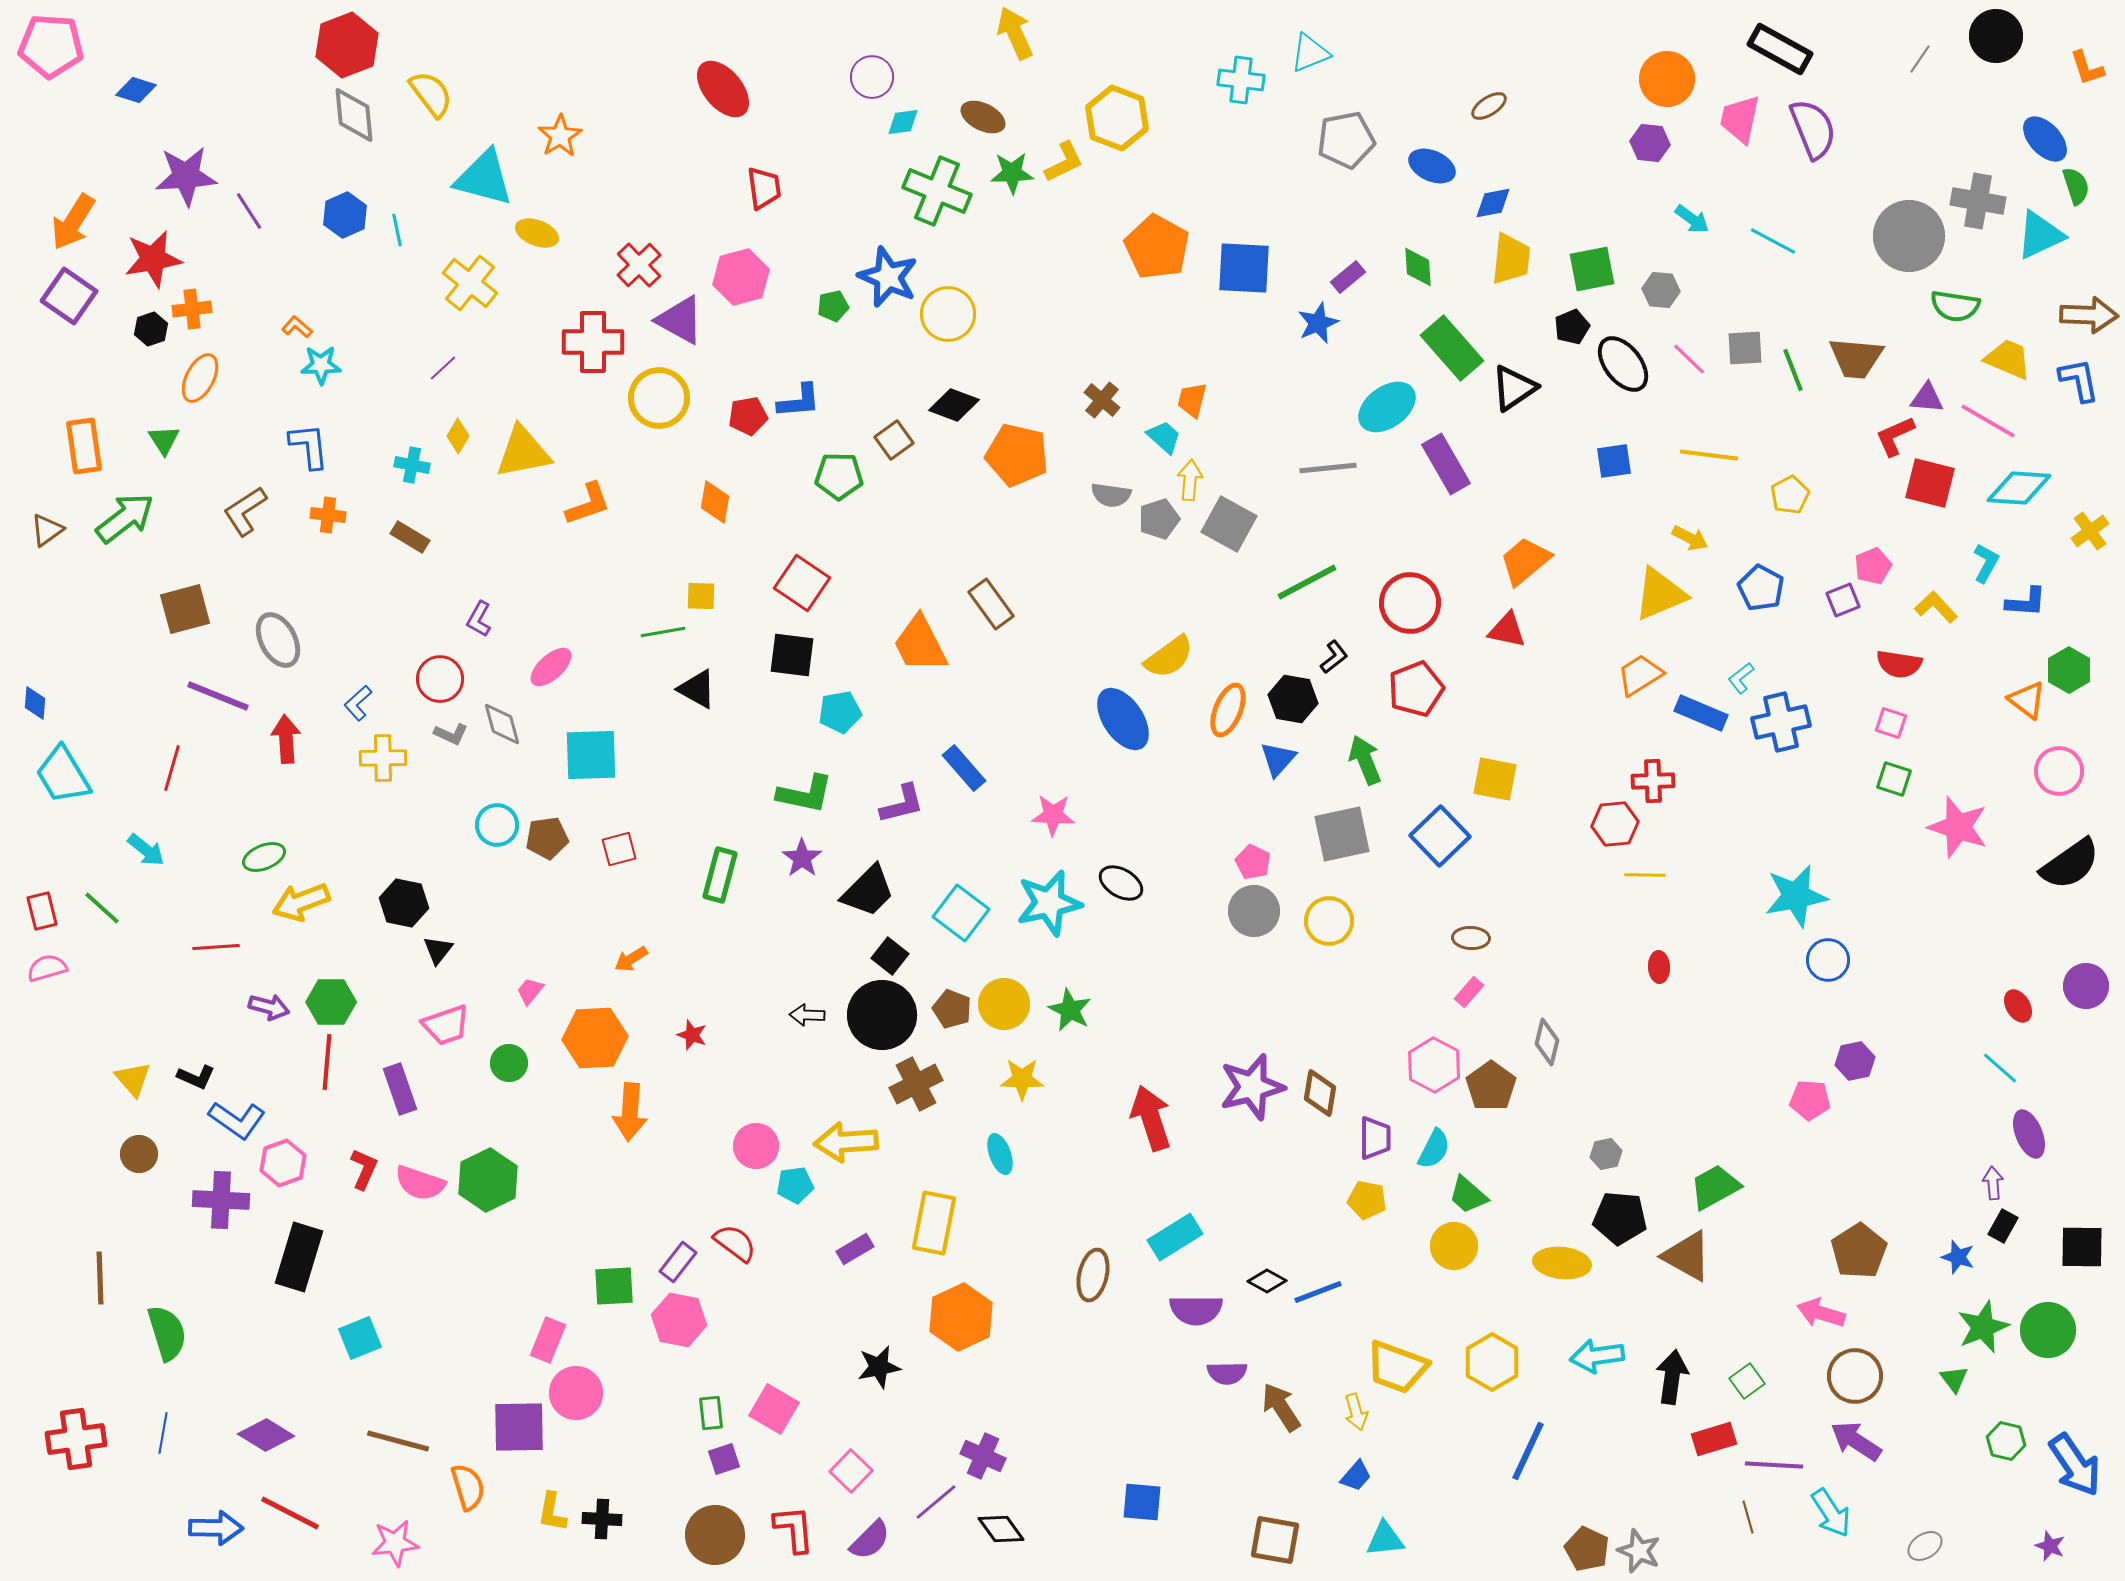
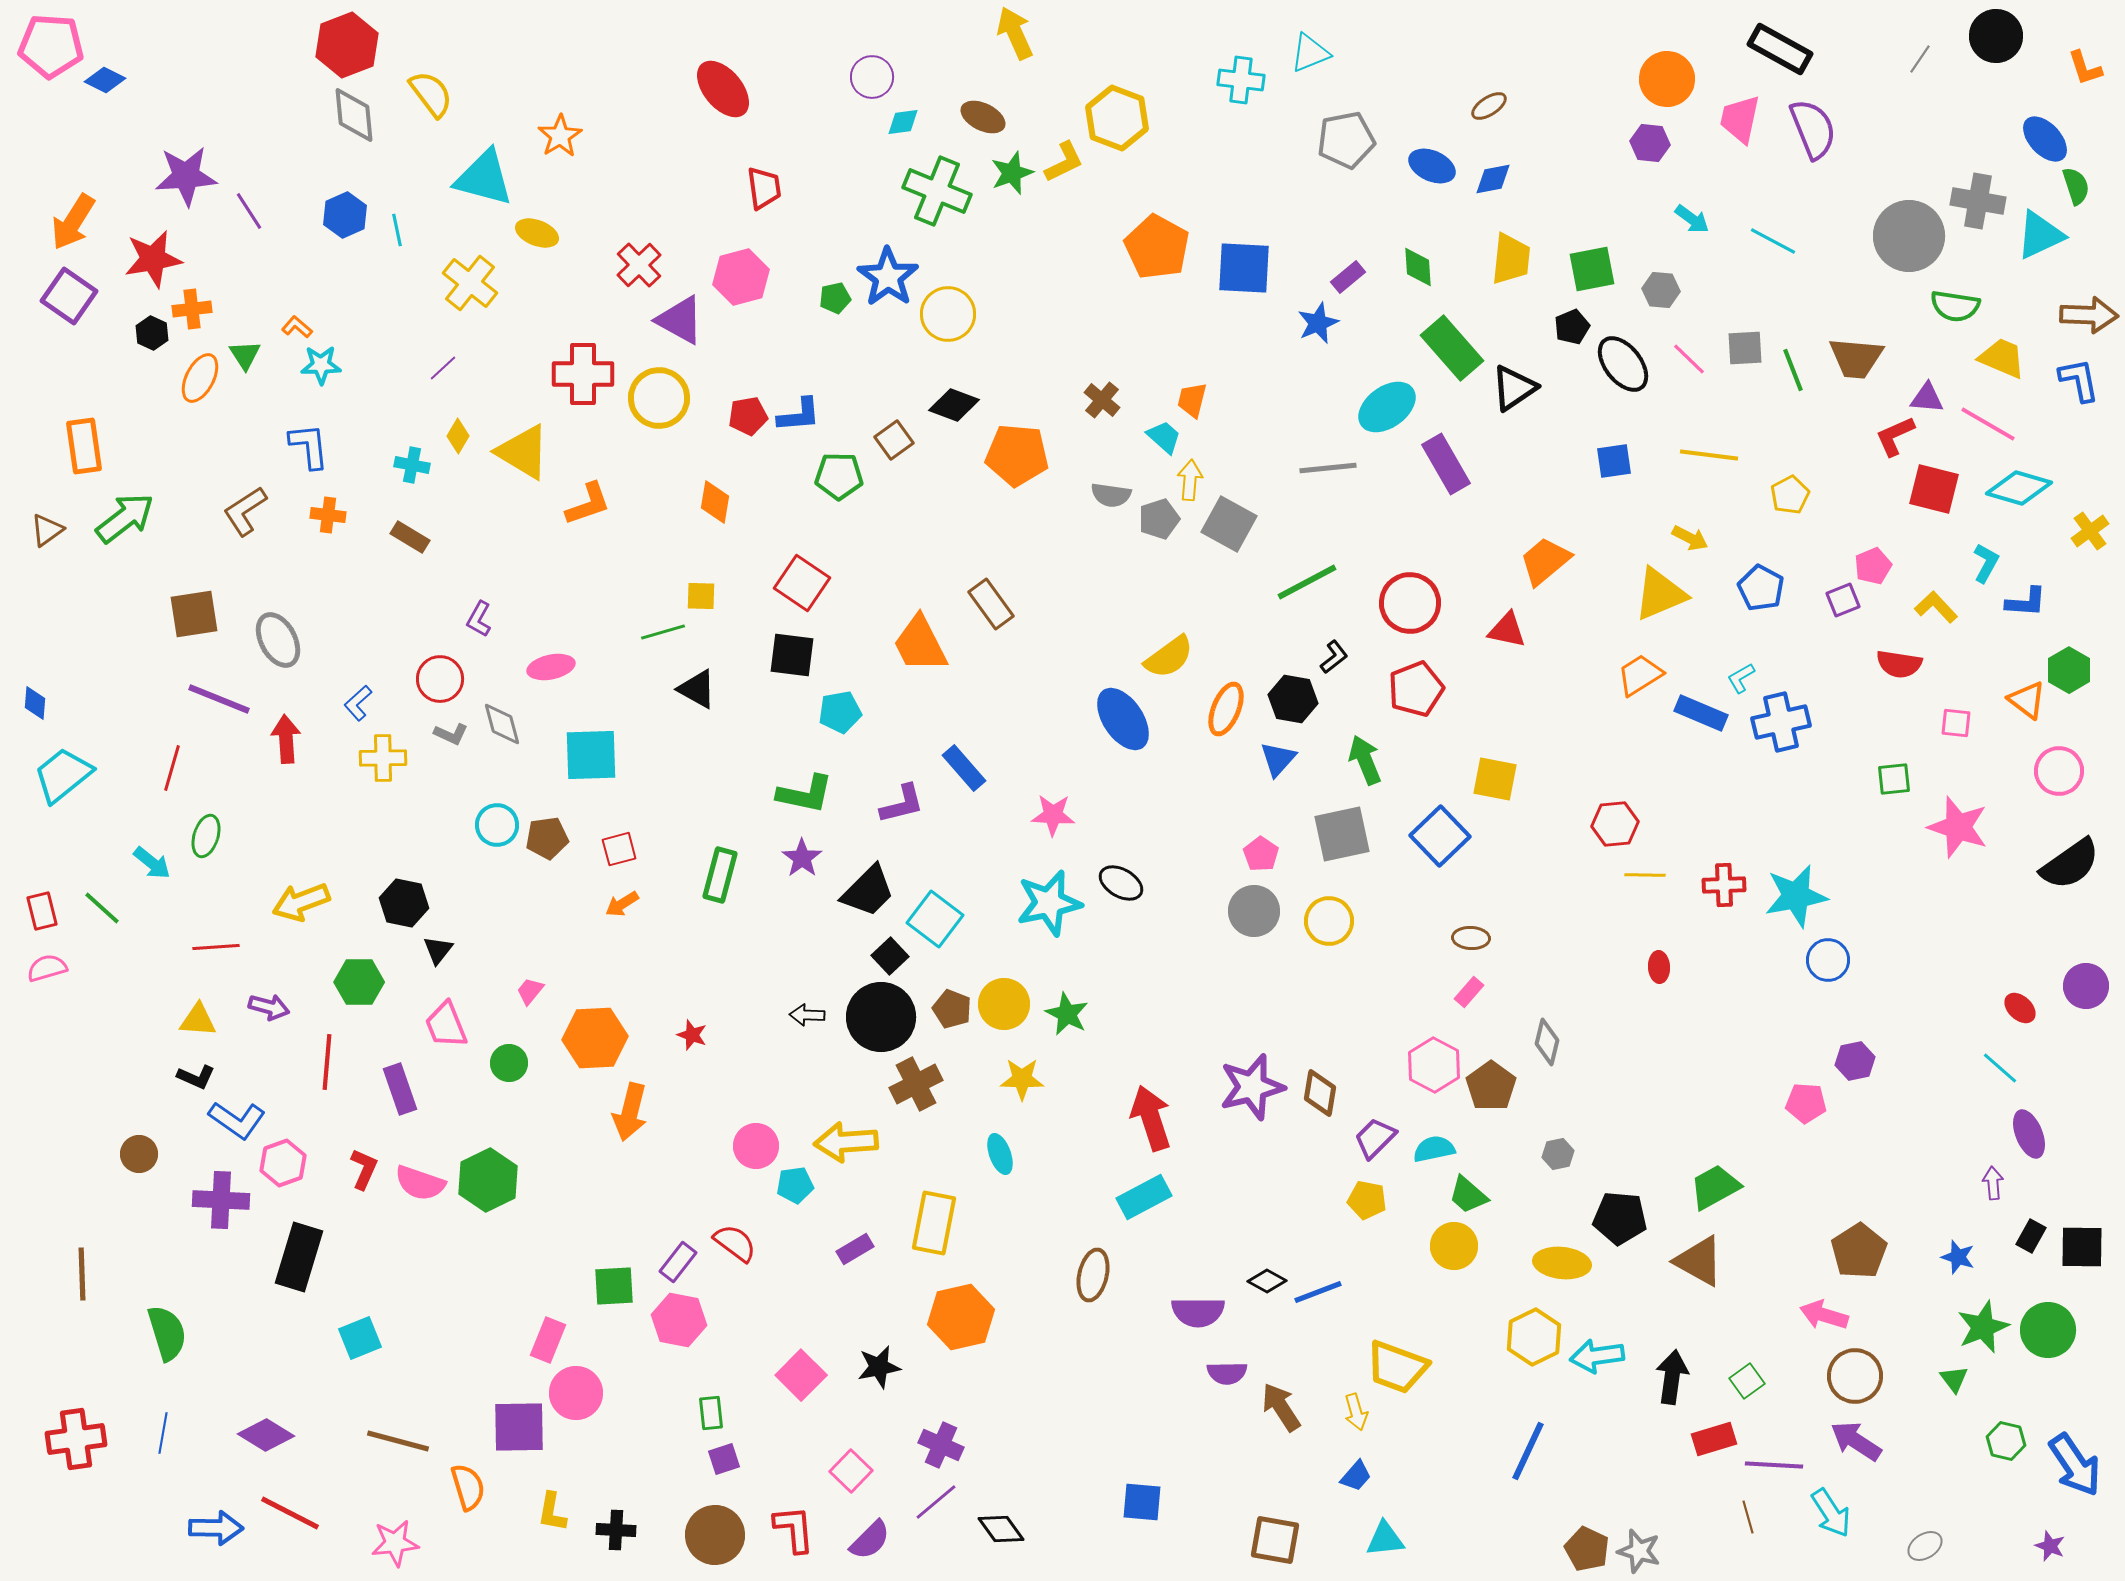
orange L-shape at (2087, 68): moved 2 px left
blue diamond at (136, 90): moved 31 px left, 10 px up; rotated 9 degrees clockwise
green star at (1012, 173): rotated 18 degrees counterclockwise
blue diamond at (1493, 203): moved 24 px up
blue star at (888, 277): rotated 12 degrees clockwise
green pentagon at (833, 306): moved 2 px right, 8 px up
black hexagon at (151, 329): moved 1 px right, 4 px down; rotated 16 degrees counterclockwise
red cross at (593, 342): moved 10 px left, 32 px down
yellow trapezoid at (2008, 359): moved 6 px left, 1 px up
blue L-shape at (799, 401): moved 14 px down
pink line at (1988, 421): moved 3 px down
green triangle at (164, 440): moved 81 px right, 85 px up
yellow triangle at (523, 452): rotated 42 degrees clockwise
orange pentagon at (1017, 455): rotated 8 degrees counterclockwise
red square at (1930, 483): moved 4 px right, 6 px down
cyan diamond at (2019, 488): rotated 12 degrees clockwise
orange trapezoid at (1525, 561): moved 20 px right
brown square at (185, 609): moved 9 px right, 5 px down; rotated 6 degrees clockwise
green line at (663, 632): rotated 6 degrees counterclockwise
pink ellipse at (551, 667): rotated 30 degrees clockwise
cyan L-shape at (1741, 678): rotated 8 degrees clockwise
purple line at (218, 696): moved 1 px right, 3 px down
orange ellipse at (1228, 710): moved 2 px left, 1 px up
pink square at (1891, 723): moved 65 px right; rotated 12 degrees counterclockwise
cyan trapezoid at (63, 775): rotated 82 degrees clockwise
green square at (1894, 779): rotated 24 degrees counterclockwise
red cross at (1653, 781): moved 71 px right, 104 px down
cyan arrow at (146, 850): moved 6 px right, 13 px down
green ellipse at (264, 857): moved 58 px left, 21 px up; rotated 51 degrees counterclockwise
pink pentagon at (1253, 862): moved 8 px right, 8 px up; rotated 8 degrees clockwise
cyan square at (961, 913): moved 26 px left, 6 px down
black square at (890, 956): rotated 9 degrees clockwise
orange arrow at (631, 959): moved 9 px left, 55 px up
green hexagon at (331, 1002): moved 28 px right, 20 px up
red ellipse at (2018, 1006): moved 2 px right, 2 px down; rotated 16 degrees counterclockwise
green star at (1070, 1010): moved 3 px left, 4 px down
black circle at (882, 1015): moved 1 px left, 2 px down
pink trapezoid at (446, 1025): rotated 87 degrees clockwise
yellow triangle at (133, 1079): moved 65 px right, 59 px up; rotated 45 degrees counterclockwise
pink pentagon at (1810, 1100): moved 4 px left, 3 px down
orange arrow at (630, 1112): rotated 10 degrees clockwise
purple trapezoid at (1375, 1138): rotated 135 degrees counterclockwise
cyan semicircle at (1434, 1149): rotated 129 degrees counterclockwise
gray hexagon at (1606, 1154): moved 48 px left
black rectangle at (2003, 1226): moved 28 px right, 10 px down
cyan rectangle at (1175, 1237): moved 31 px left, 40 px up; rotated 4 degrees clockwise
brown triangle at (1687, 1256): moved 12 px right, 5 px down
brown line at (100, 1278): moved 18 px left, 4 px up
purple semicircle at (1196, 1310): moved 2 px right, 2 px down
pink arrow at (1821, 1313): moved 3 px right, 2 px down
orange hexagon at (961, 1317): rotated 12 degrees clockwise
yellow hexagon at (1492, 1362): moved 42 px right, 25 px up; rotated 4 degrees clockwise
pink square at (774, 1409): moved 27 px right, 34 px up; rotated 15 degrees clockwise
purple cross at (983, 1456): moved 42 px left, 11 px up
black cross at (602, 1519): moved 14 px right, 11 px down
gray star at (1639, 1551): rotated 6 degrees counterclockwise
